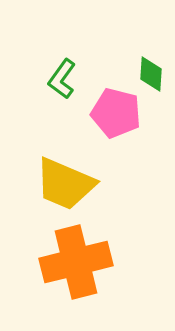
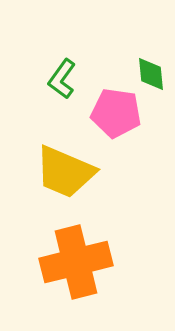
green diamond: rotated 9 degrees counterclockwise
pink pentagon: rotated 6 degrees counterclockwise
yellow trapezoid: moved 12 px up
